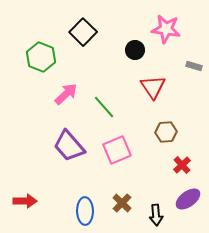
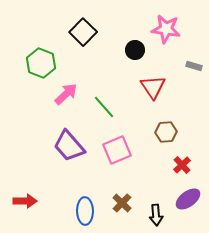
green hexagon: moved 6 px down
